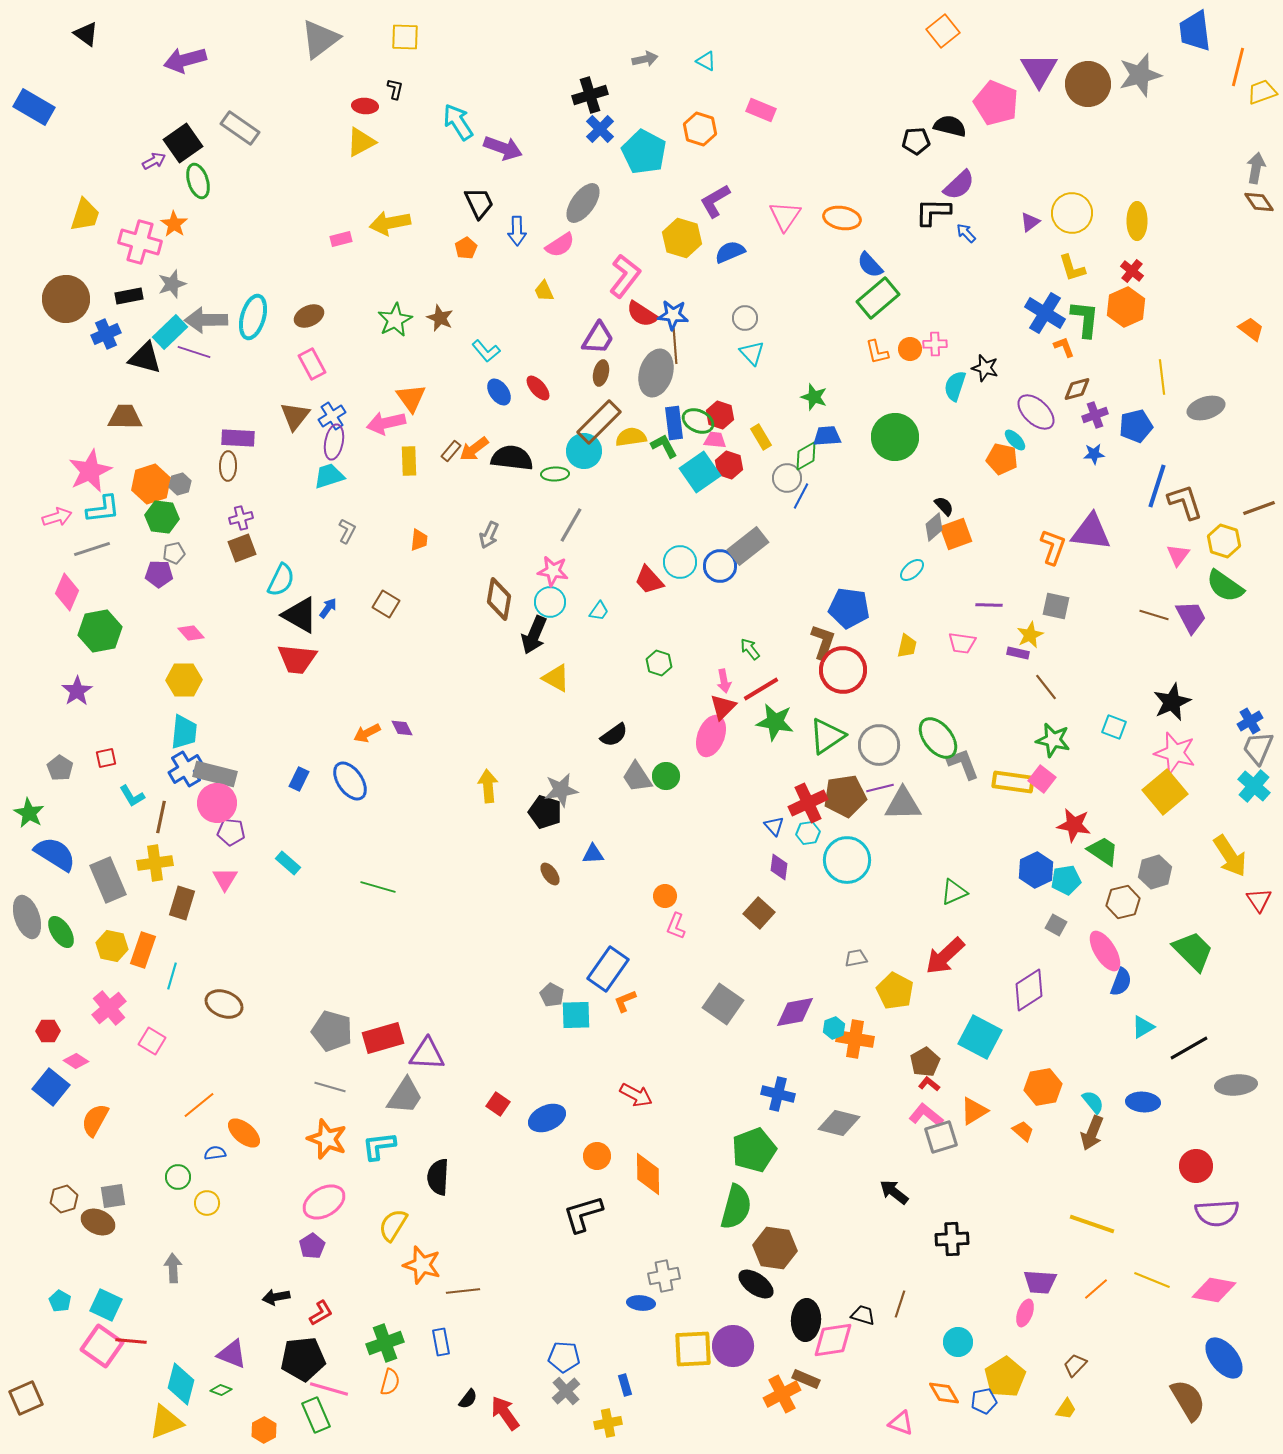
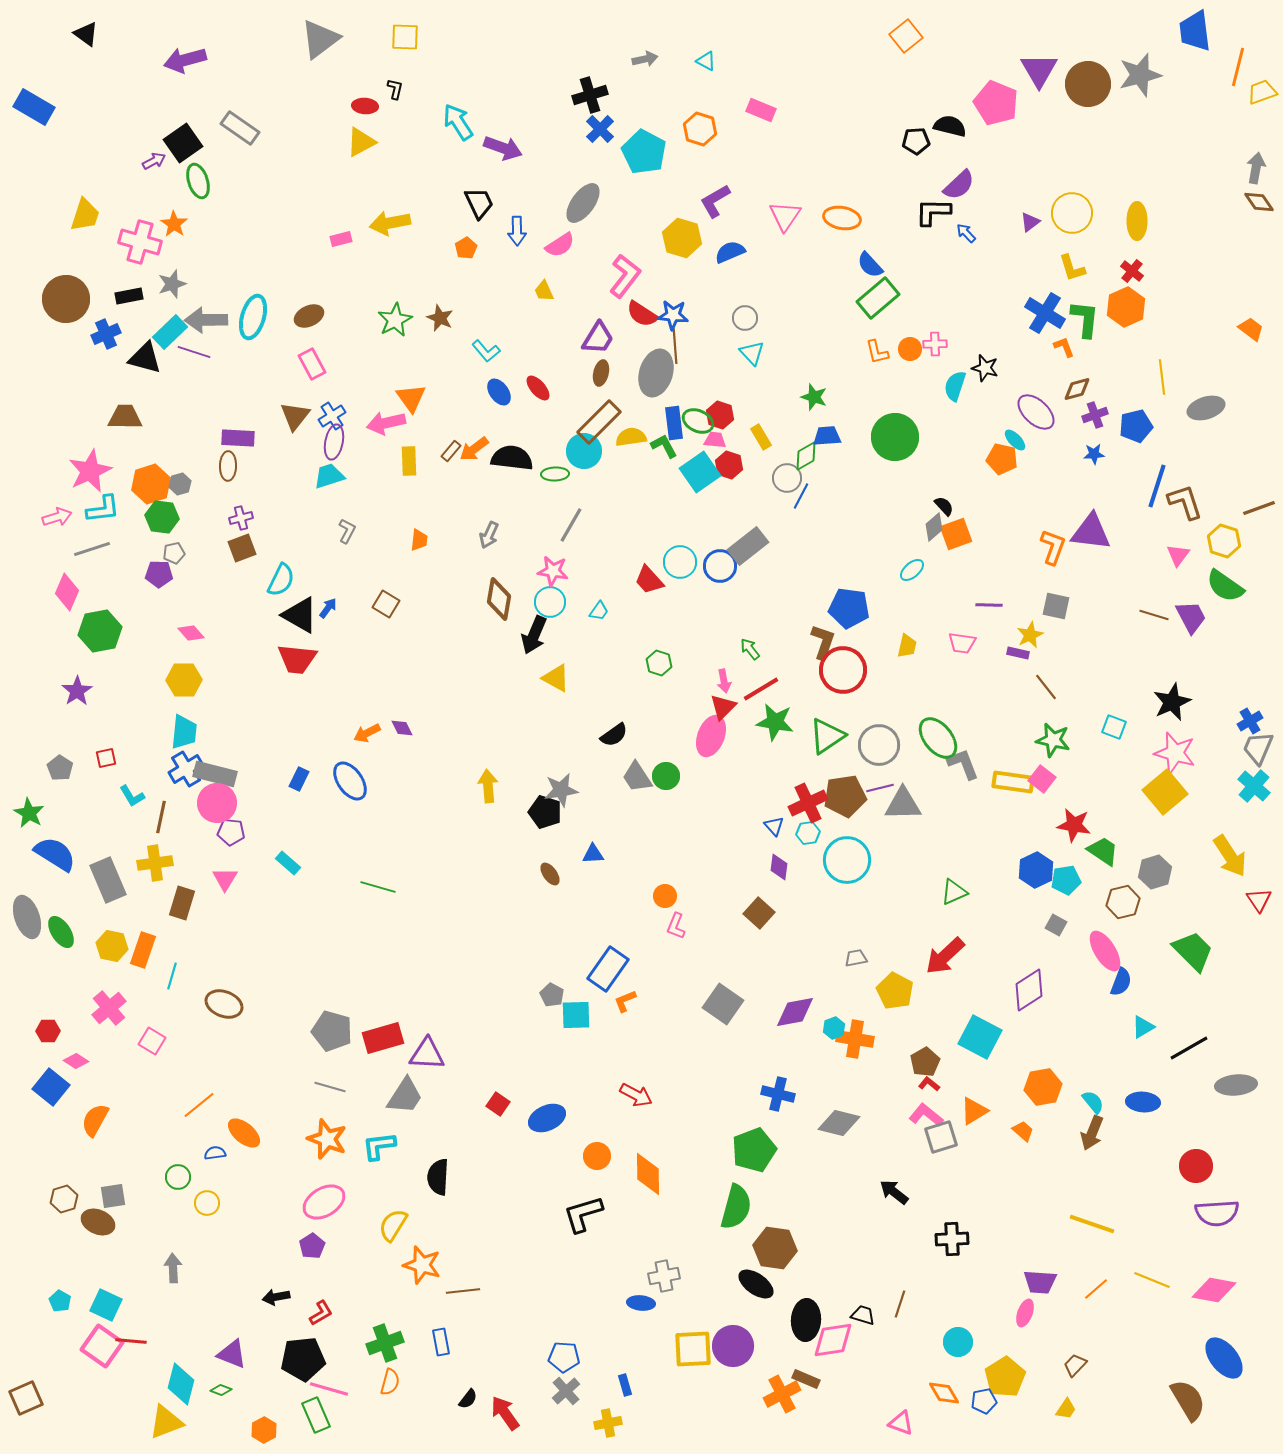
orange square at (943, 31): moved 37 px left, 5 px down
